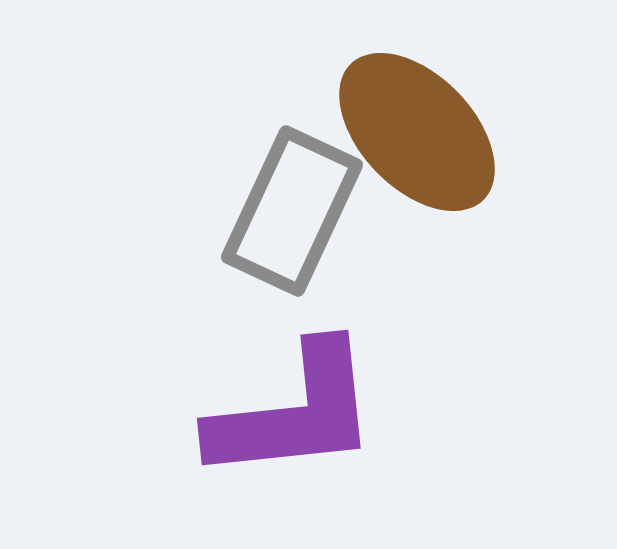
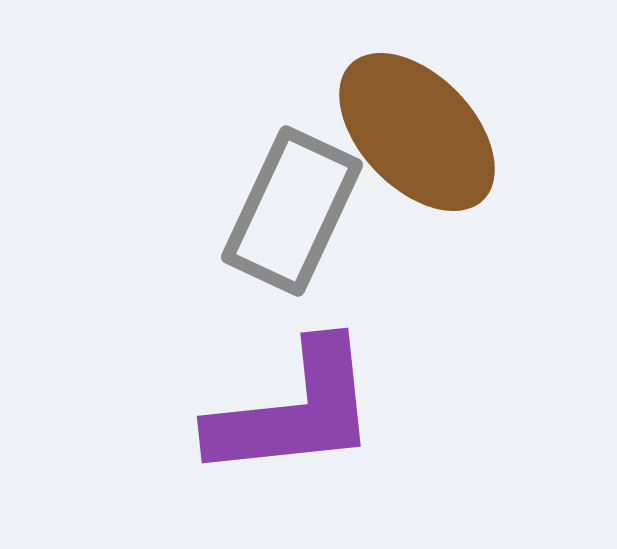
purple L-shape: moved 2 px up
